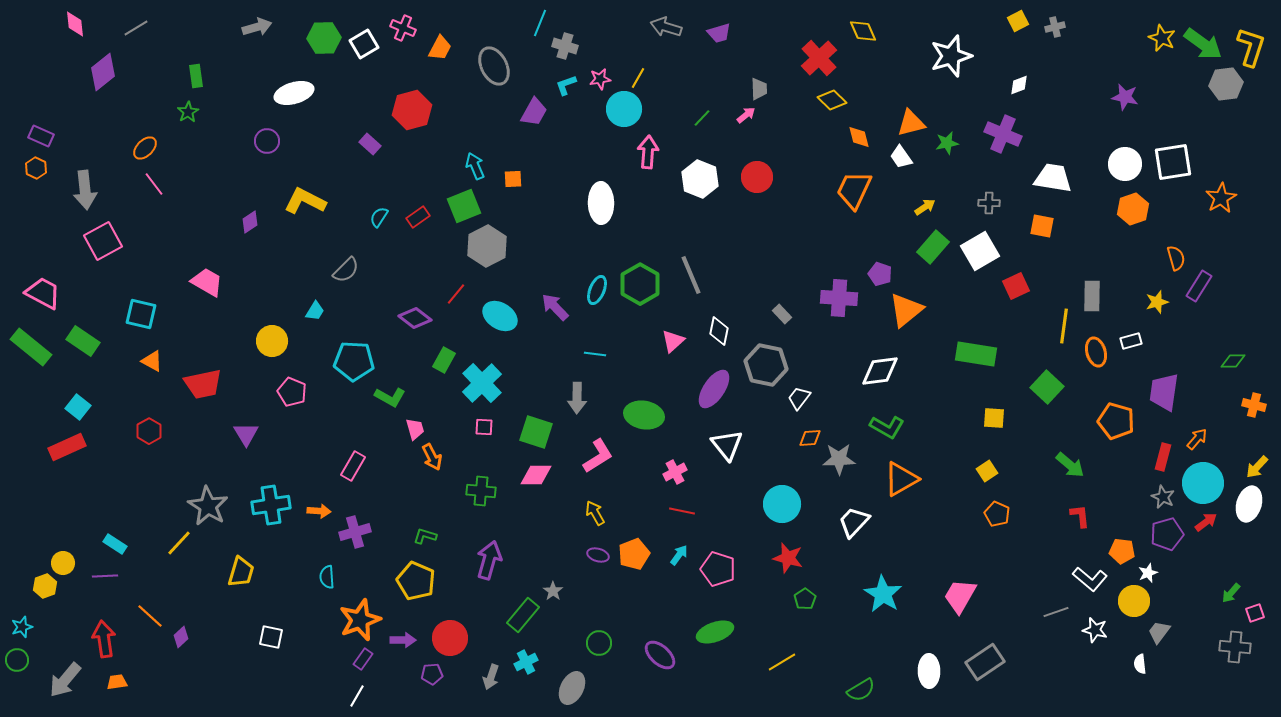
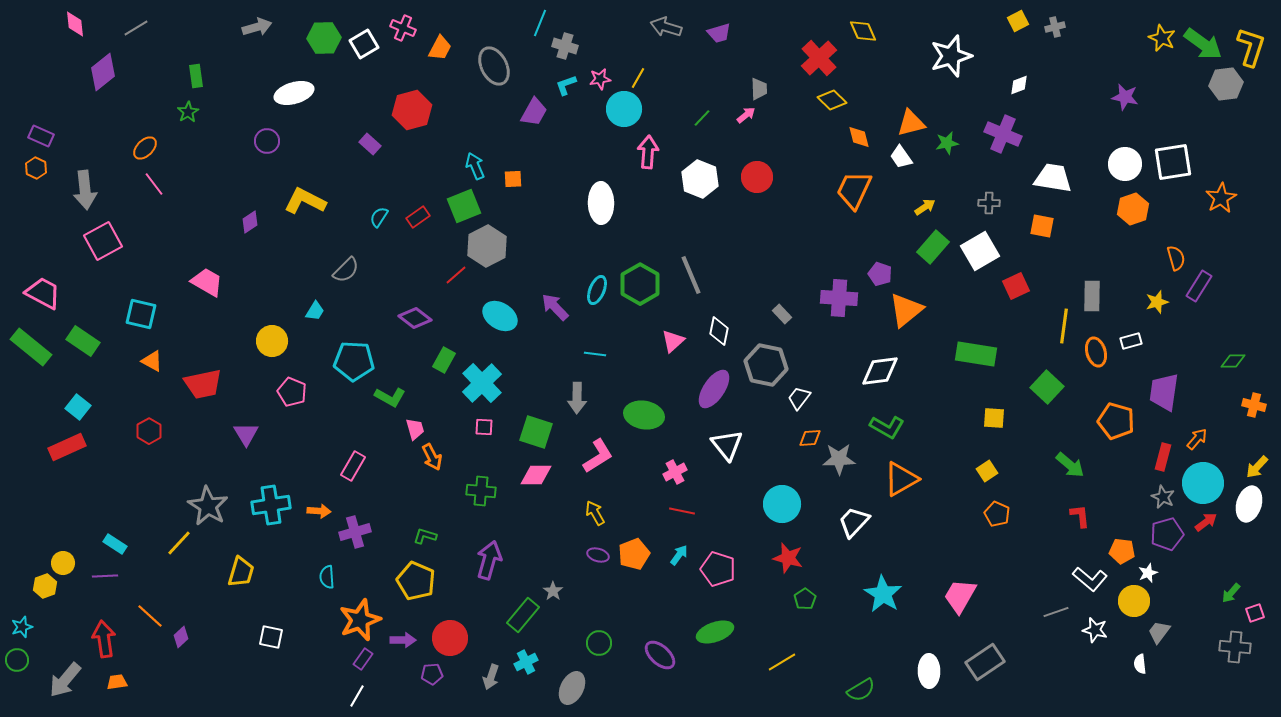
red line at (456, 294): moved 19 px up; rotated 10 degrees clockwise
